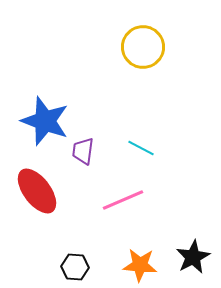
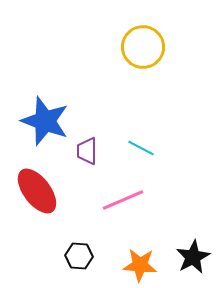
purple trapezoid: moved 4 px right; rotated 8 degrees counterclockwise
black hexagon: moved 4 px right, 11 px up
